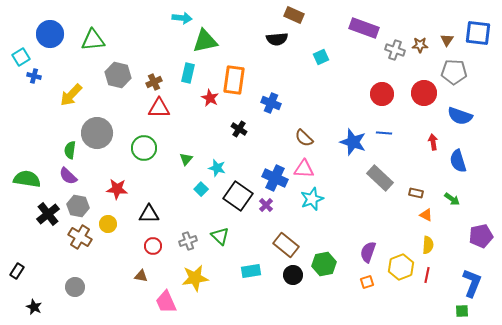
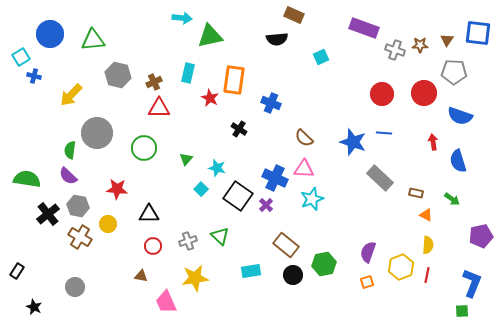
green triangle at (205, 41): moved 5 px right, 5 px up
